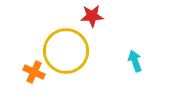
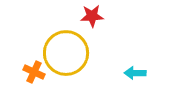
yellow circle: moved 2 px down
cyan arrow: moved 12 px down; rotated 70 degrees counterclockwise
